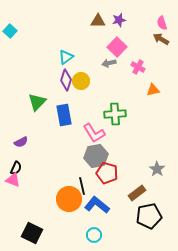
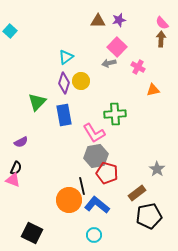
pink semicircle: rotated 24 degrees counterclockwise
brown arrow: rotated 63 degrees clockwise
purple diamond: moved 2 px left, 3 px down
orange circle: moved 1 px down
